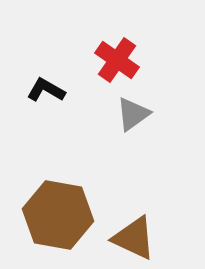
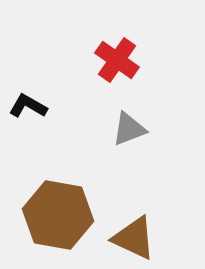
black L-shape: moved 18 px left, 16 px down
gray triangle: moved 4 px left, 15 px down; rotated 15 degrees clockwise
